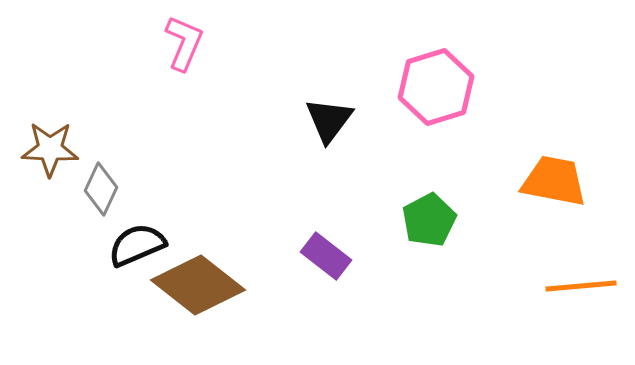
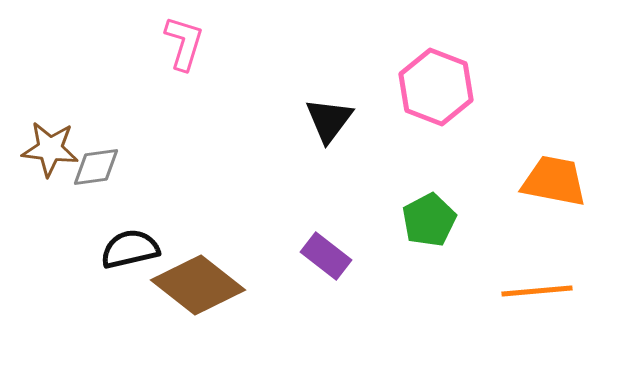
pink L-shape: rotated 6 degrees counterclockwise
pink hexagon: rotated 22 degrees counterclockwise
brown star: rotated 4 degrees clockwise
gray diamond: moved 5 px left, 22 px up; rotated 57 degrees clockwise
black semicircle: moved 7 px left, 4 px down; rotated 10 degrees clockwise
orange line: moved 44 px left, 5 px down
